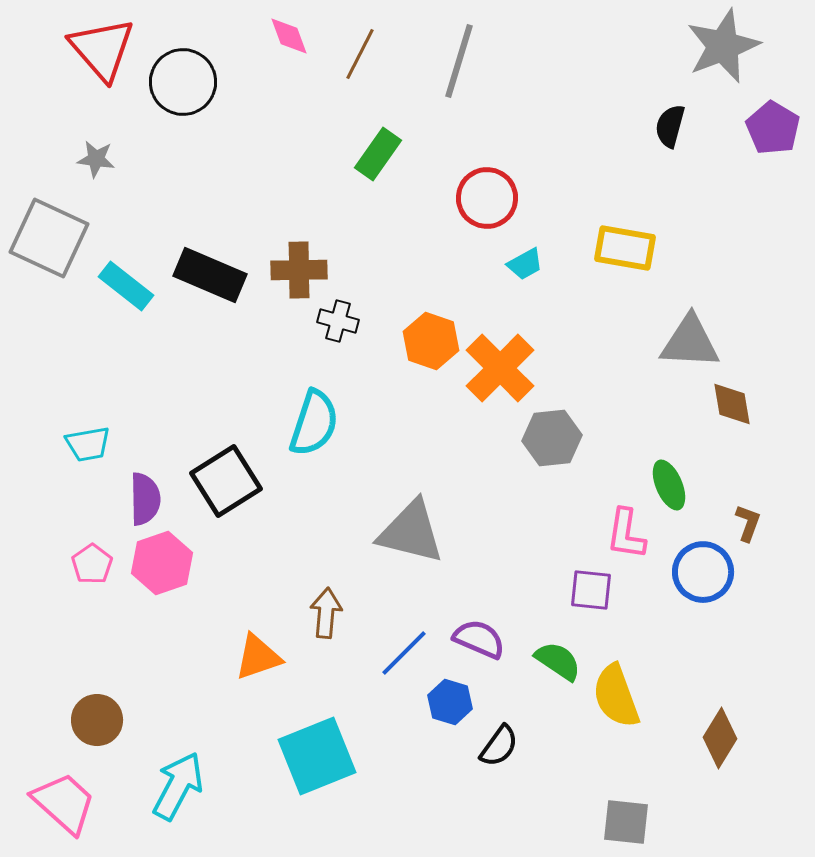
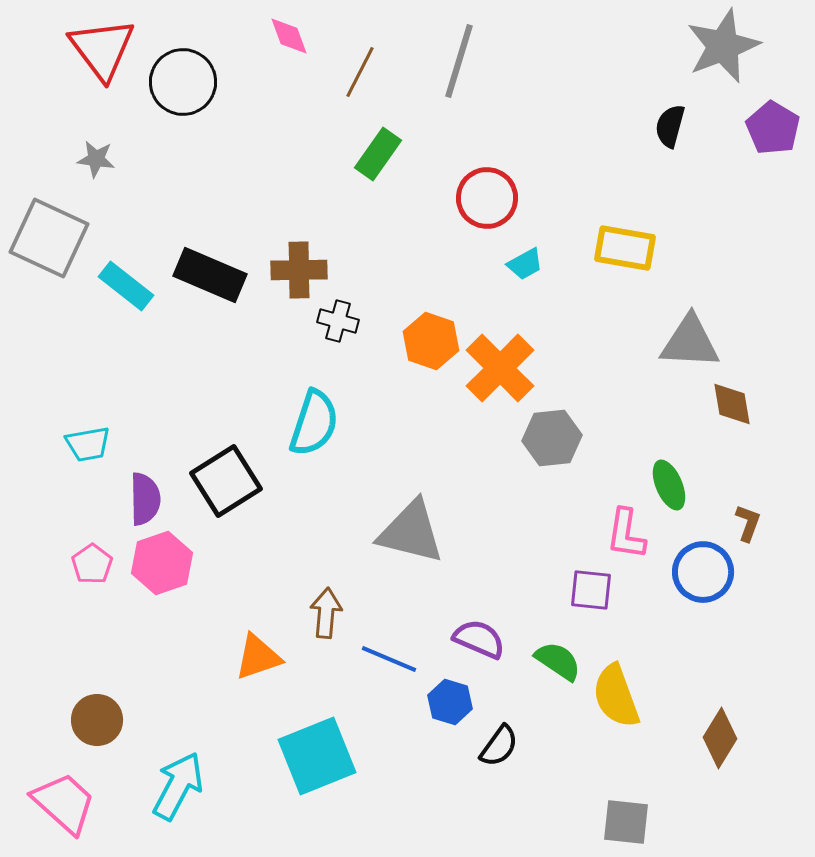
red triangle at (102, 49): rotated 4 degrees clockwise
brown line at (360, 54): moved 18 px down
blue line at (404, 653): moved 15 px left, 6 px down; rotated 68 degrees clockwise
